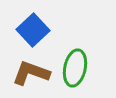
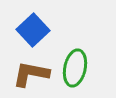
brown L-shape: moved 1 px down; rotated 9 degrees counterclockwise
